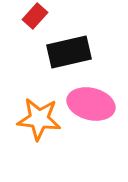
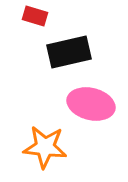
red rectangle: rotated 65 degrees clockwise
orange star: moved 6 px right, 28 px down
